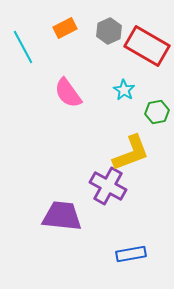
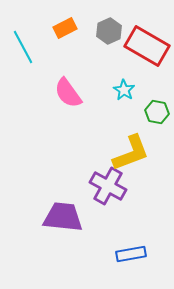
green hexagon: rotated 20 degrees clockwise
purple trapezoid: moved 1 px right, 1 px down
